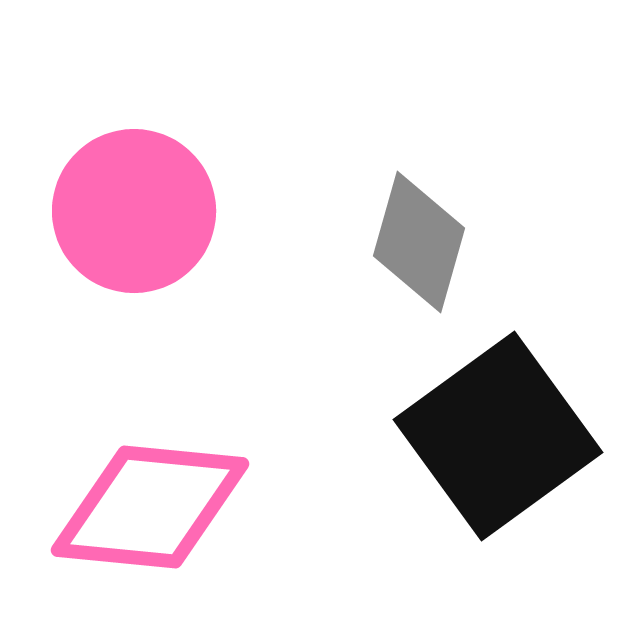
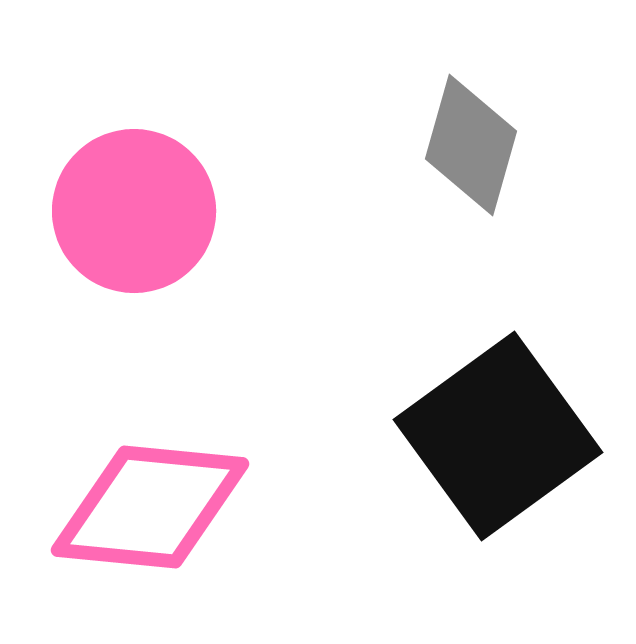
gray diamond: moved 52 px right, 97 px up
